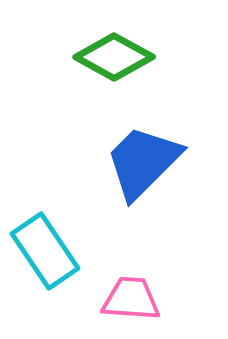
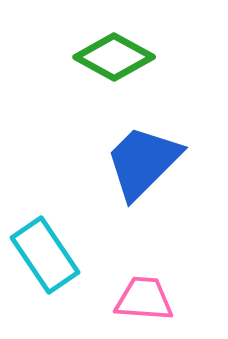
cyan rectangle: moved 4 px down
pink trapezoid: moved 13 px right
